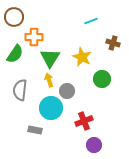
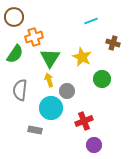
orange cross: rotated 18 degrees counterclockwise
